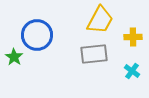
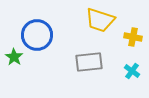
yellow trapezoid: rotated 80 degrees clockwise
yellow cross: rotated 12 degrees clockwise
gray rectangle: moved 5 px left, 8 px down
